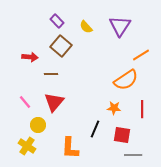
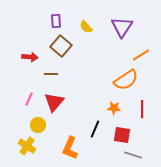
purple rectangle: moved 1 px left; rotated 40 degrees clockwise
purple triangle: moved 2 px right, 1 px down
pink line: moved 4 px right, 3 px up; rotated 64 degrees clockwise
orange L-shape: rotated 20 degrees clockwise
gray line: rotated 18 degrees clockwise
